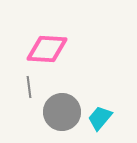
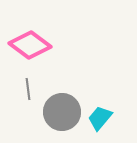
pink diamond: moved 17 px left, 4 px up; rotated 33 degrees clockwise
gray line: moved 1 px left, 2 px down
